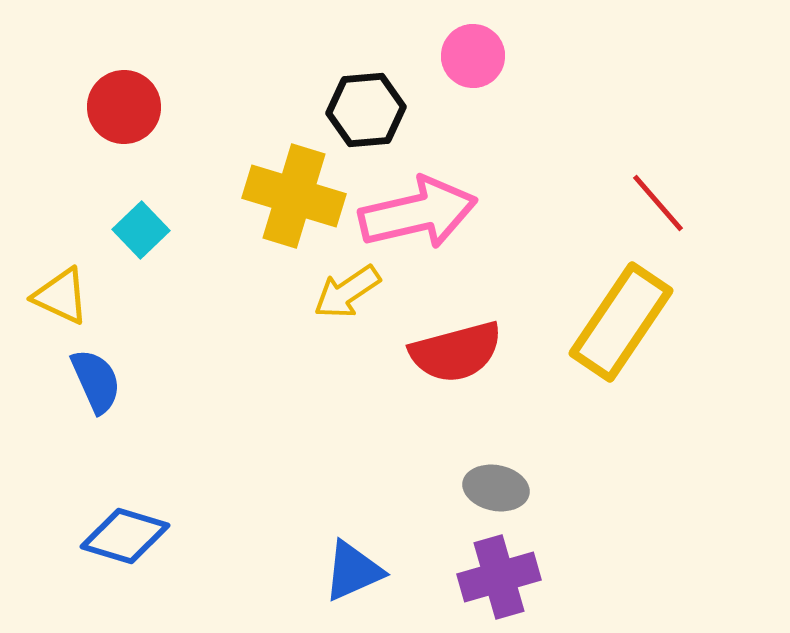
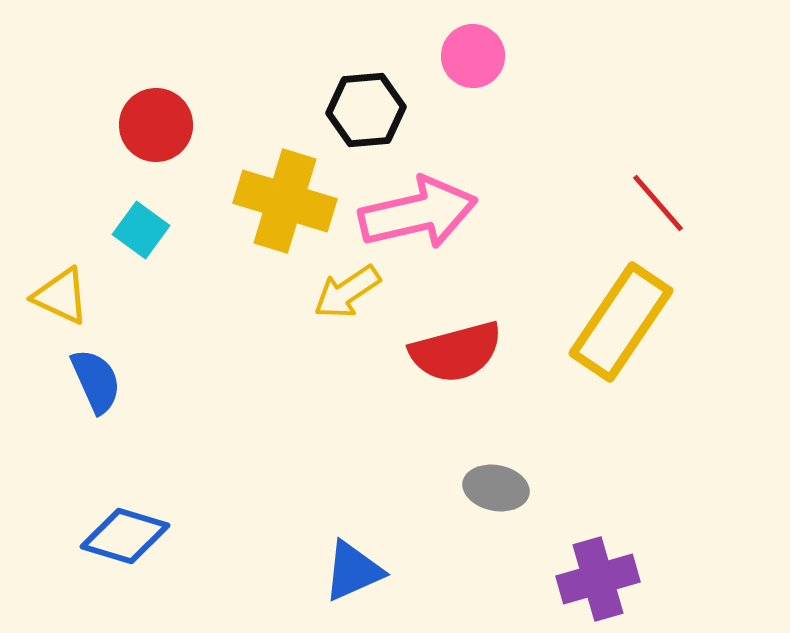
red circle: moved 32 px right, 18 px down
yellow cross: moved 9 px left, 5 px down
cyan square: rotated 10 degrees counterclockwise
purple cross: moved 99 px right, 2 px down
